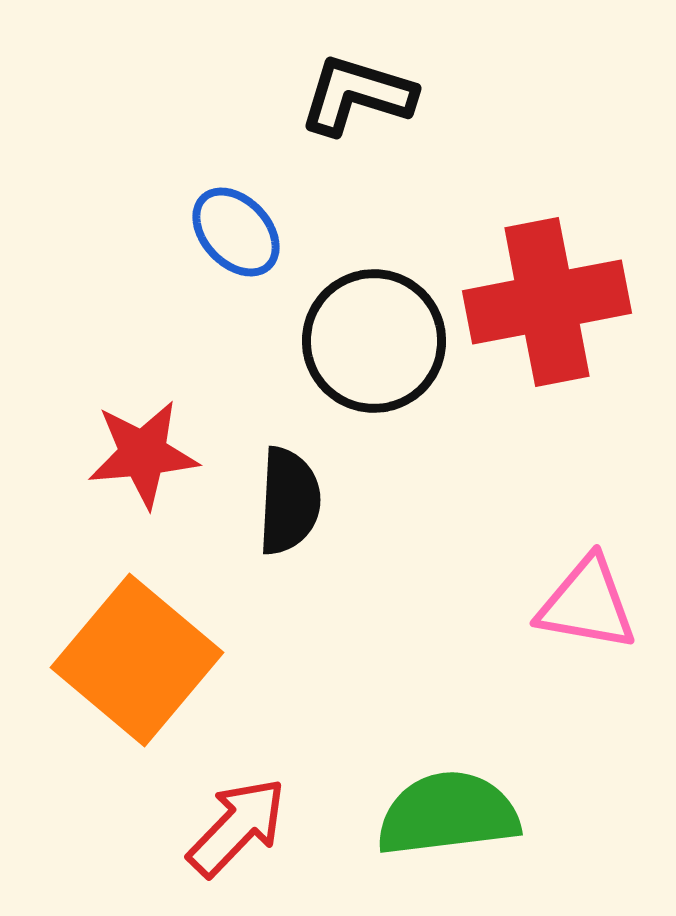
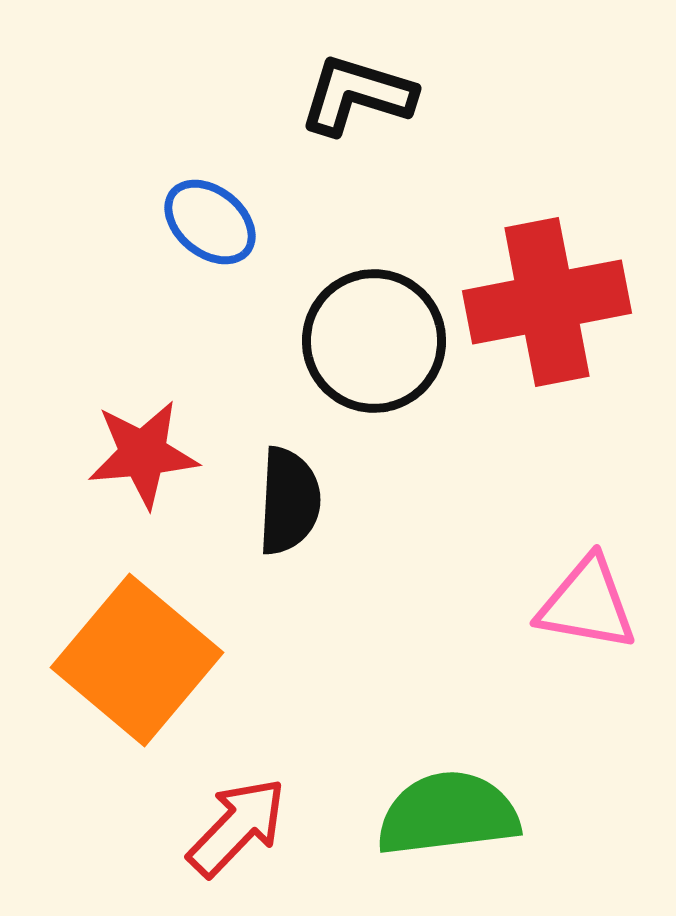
blue ellipse: moved 26 px left, 10 px up; rotated 8 degrees counterclockwise
